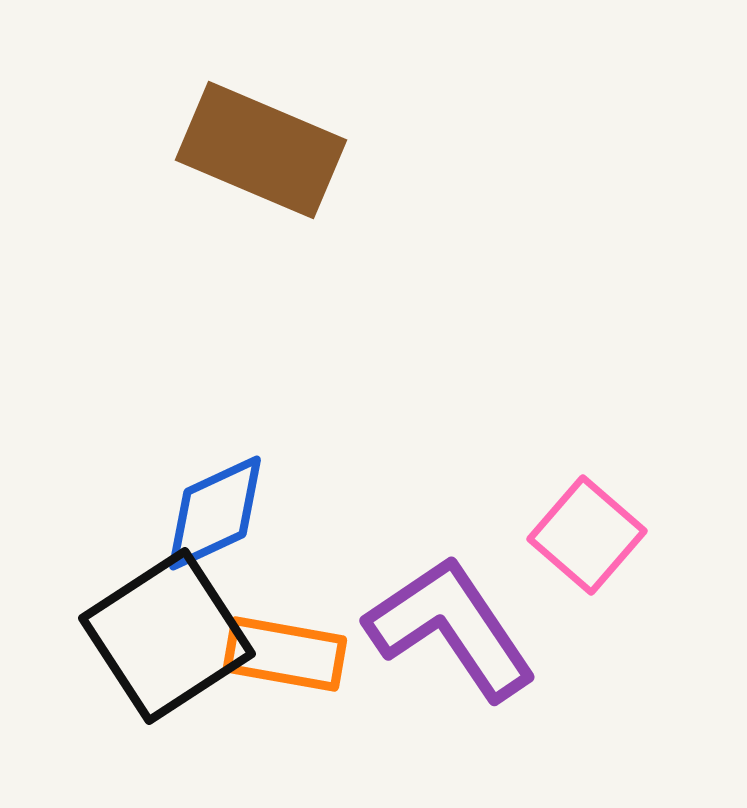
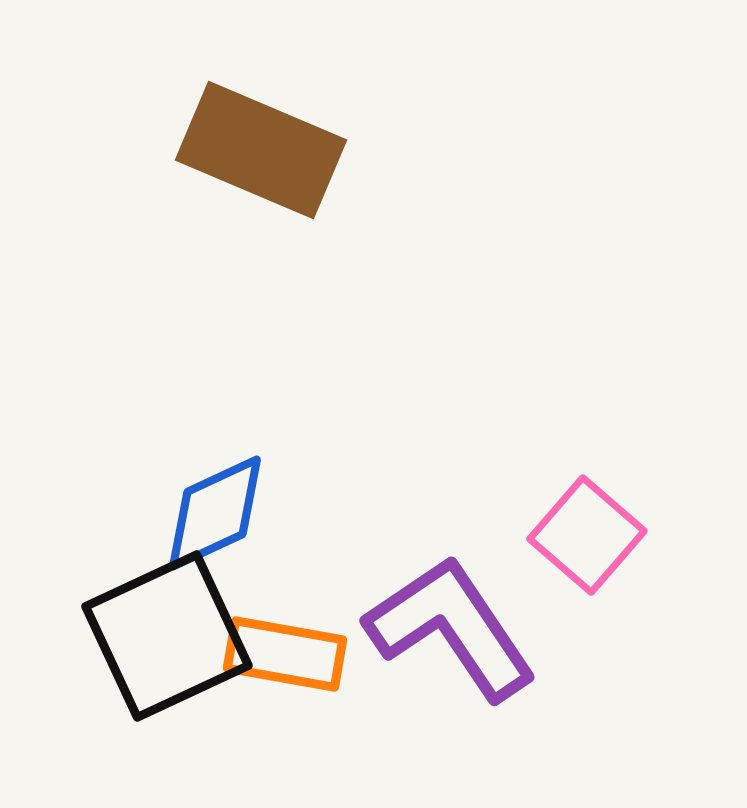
black square: rotated 8 degrees clockwise
